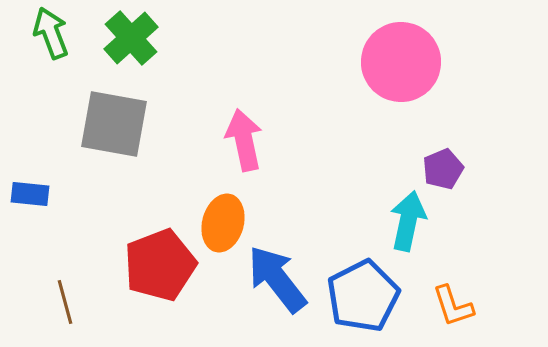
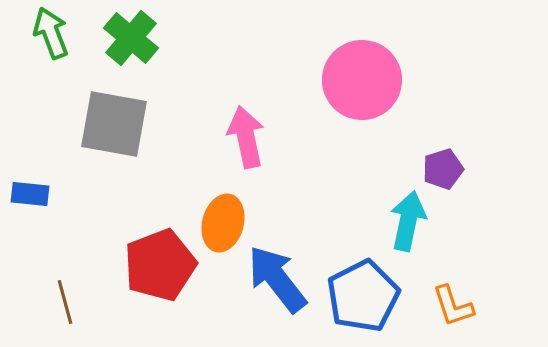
green cross: rotated 8 degrees counterclockwise
pink circle: moved 39 px left, 18 px down
pink arrow: moved 2 px right, 3 px up
purple pentagon: rotated 6 degrees clockwise
